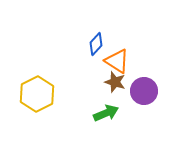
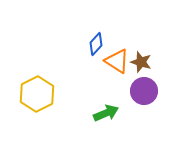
brown star: moved 26 px right, 20 px up
